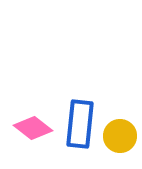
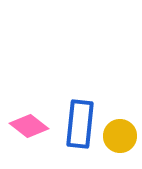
pink diamond: moved 4 px left, 2 px up
